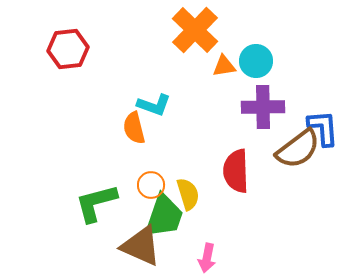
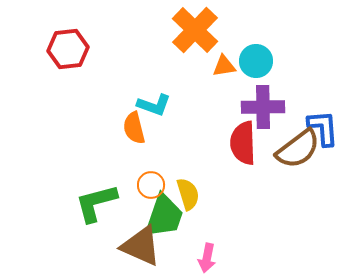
red semicircle: moved 7 px right, 28 px up
